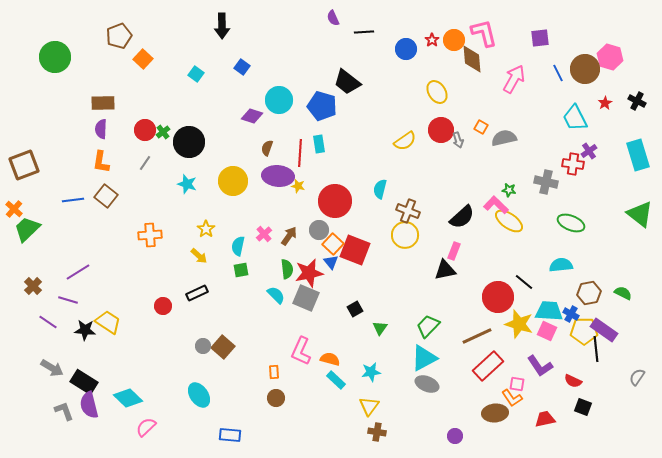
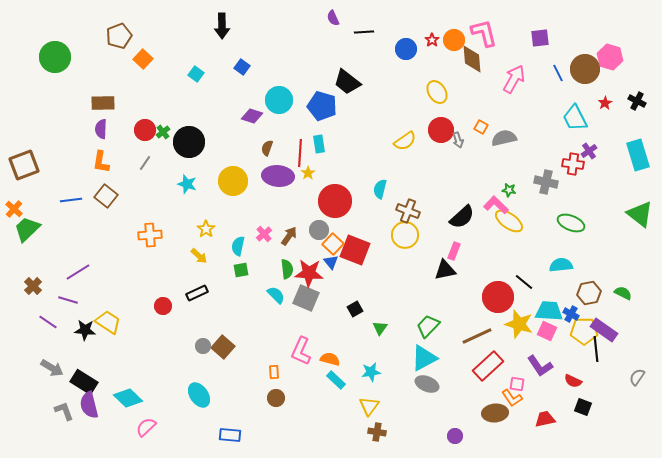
yellow star at (298, 186): moved 10 px right, 13 px up; rotated 24 degrees clockwise
blue line at (73, 200): moved 2 px left
red star at (309, 273): rotated 16 degrees clockwise
